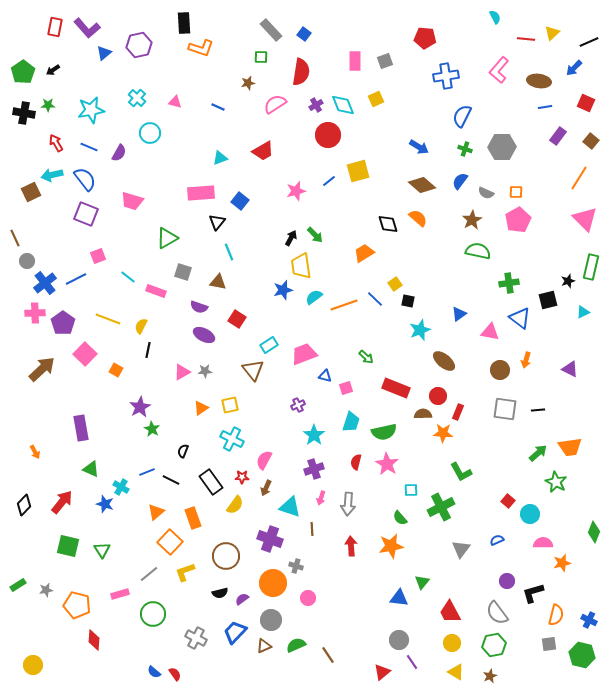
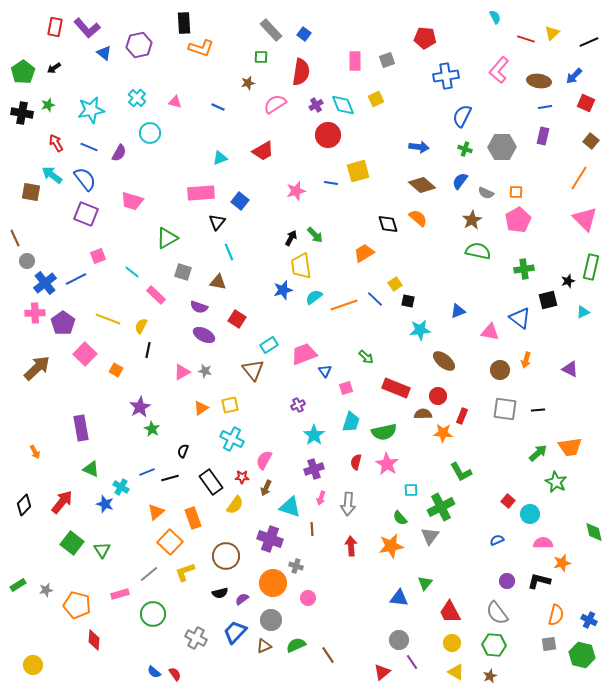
red line at (526, 39): rotated 12 degrees clockwise
blue triangle at (104, 53): rotated 42 degrees counterclockwise
gray square at (385, 61): moved 2 px right, 1 px up
blue arrow at (574, 68): moved 8 px down
black arrow at (53, 70): moved 1 px right, 2 px up
green star at (48, 105): rotated 16 degrees counterclockwise
black cross at (24, 113): moved 2 px left
purple rectangle at (558, 136): moved 15 px left; rotated 24 degrees counterclockwise
blue arrow at (419, 147): rotated 24 degrees counterclockwise
cyan arrow at (52, 175): rotated 50 degrees clockwise
blue line at (329, 181): moved 2 px right, 2 px down; rotated 48 degrees clockwise
brown square at (31, 192): rotated 36 degrees clockwise
cyan line at (128, 277): moved 4 px right, 5 px up
green cross at (509, 283): moved 15 px right, 14 px up
pink rectangle at (156, 291): moved 4 px down; rotated 24 degrees clockwise
blue triangle at (459, 314): moved 1 px left, 3 px up; rotated 14 degrees clockwise
cyan star at (420, 330): rotated 15 degrees clockwise
brown arrow at (42, 369): moved 5 px left, 1 px up
gray star at (205, 371): rotated 16 degrees clockwise
blue triangle at (325, 376): moved 5 px up; rotated 40 degrees clockwise
red rectangle at (458, 412): moved 4 px right, 4 px down
black line at (171, 480): moved 1 px left, 2 px up; rotated 42 degrees counterclockwise
green diamond at (594, 532): rotated 35 degrees counterclockwise
green square at (68, 546): moved 4 px right, 3 px up; rotated 25 degrees clockwise
gray triangle at (461, 549): moved 31 px left, 13 px up
green triangle at (422, 582): moved 3 px right, 1 px down
black L-shape at (533, 593): moved 6 px right, 12 px up; rotated 30 degrees clockwise
green hexagon at (494, 645): rotated 15 degrees clockwise
